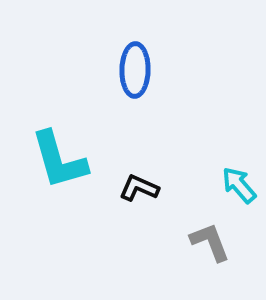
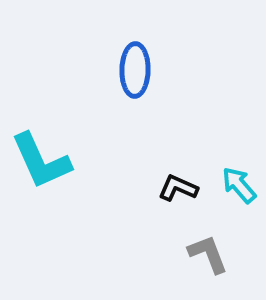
cyan L-shape: moved 18 px left, 1 px down; rotated 8 degrees counterclockwise
black L-shape: moved 39 px right
gray L-shape: moved 2 px left, 12 px down
